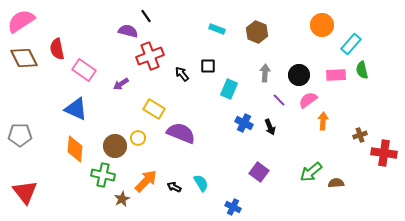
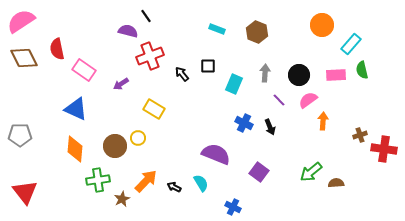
cyan rectangle at (229, 89): moved 5 px right, 5 px up
purple semicircle at (181, 133): moved 35 px right, 21 px down
red cross at (384, 153): moved 4 px up
green cross at (103, 175): moved 5 px left, 5 px down; rotated 20 degrees counterclockwise
